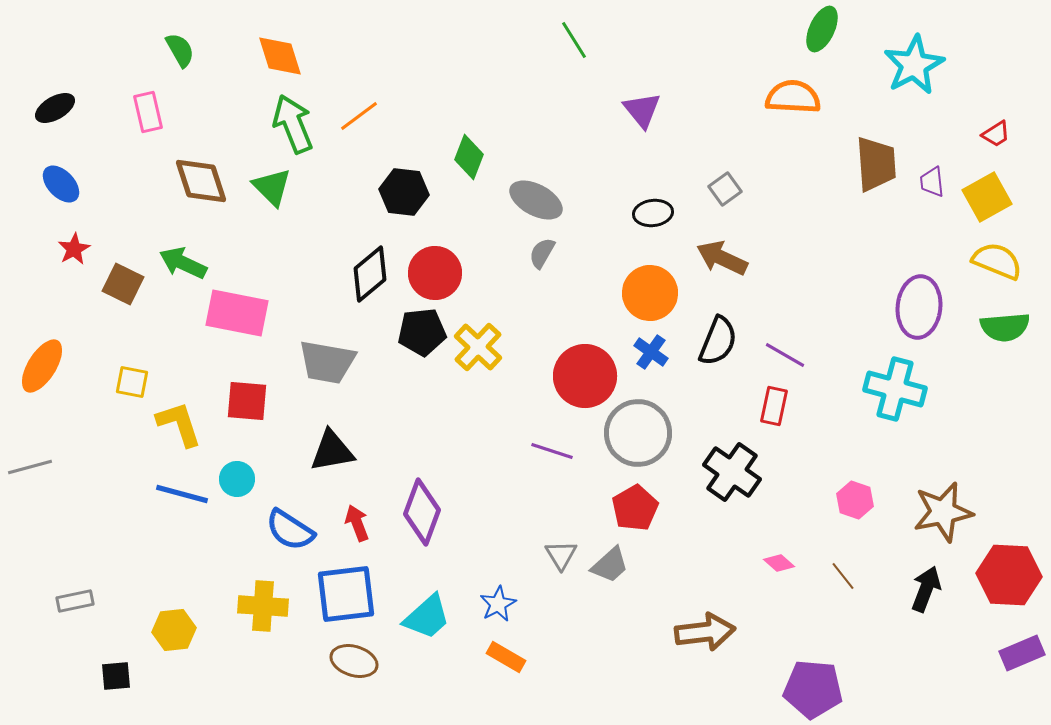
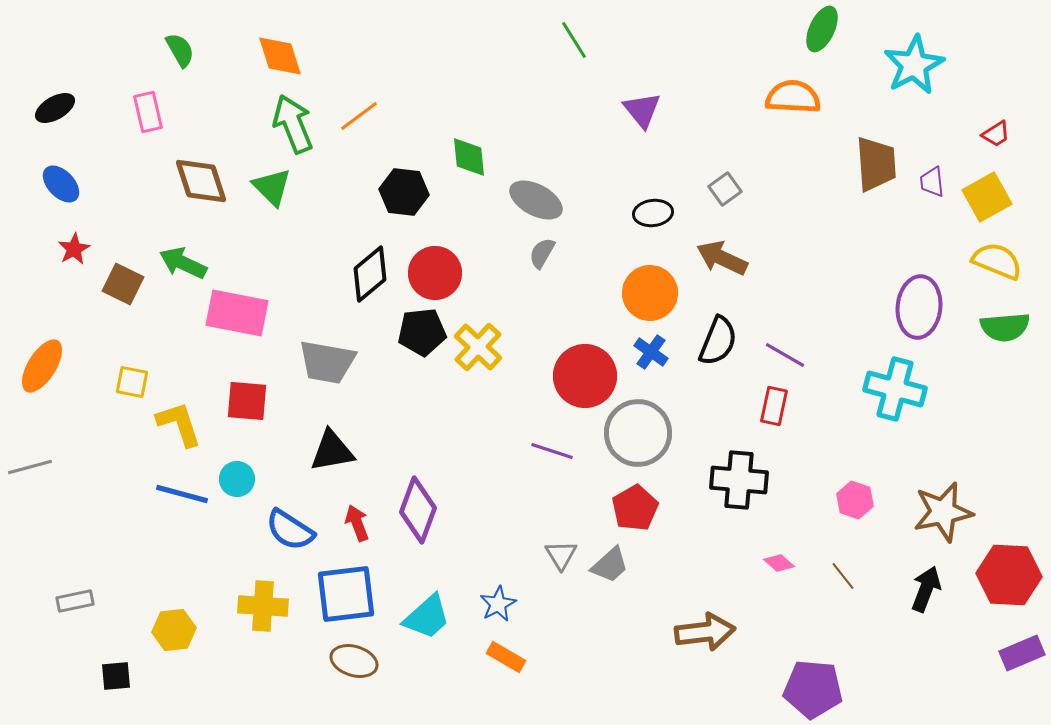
green diamond at (469, 157): rotated 27 degrees counterclockwise
black cross at (732, 472): moved 7 px right, 8 px down; rotated 30 degrees counterclockwise
purple diamond at (422, 512): moved 4 px left, 2 px up
